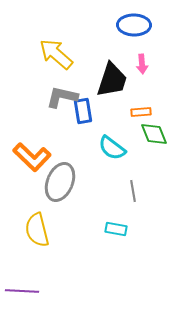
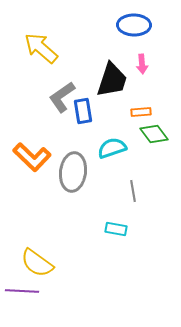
yellow arrow: moved 15 px left, 6 px up
gray L-shape: rotated 48 degrees counterclockwise
green diamond: rotated 16 degrees counterclockwise
cyan semicircle: rotated 124 degrees clockwise
gray ellipse: moved 13 px right, 10 px up; rotated 15 degrees counterclockwise
yellow semicircle: moved 33 px down; rotated 40 degrees counterclockwise
